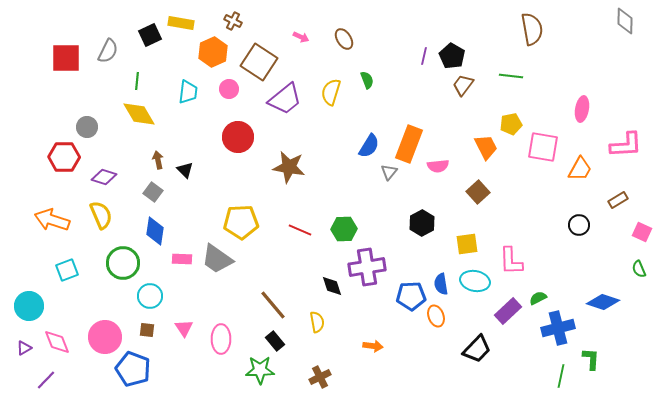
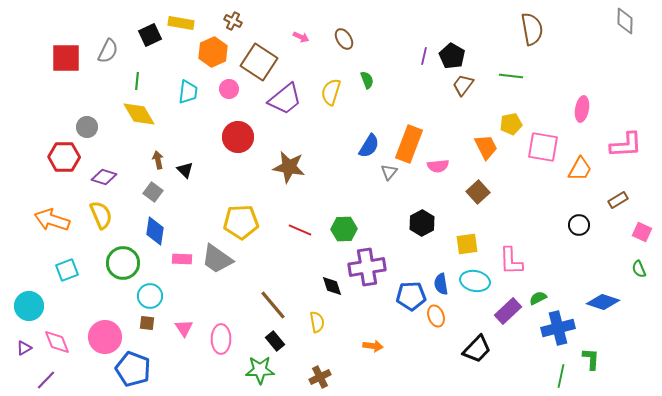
brown square at (147, 330): moved 7 px up
